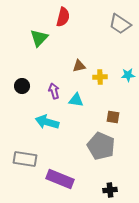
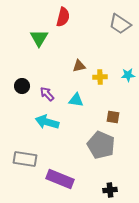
green triangle: rotated 12 degrees counterclockwise
purple arrow: moved 7 px left, 3 px down; rotated 28 degrees counterclockwise
gray pentagon: moved 1 px up
